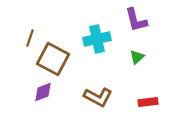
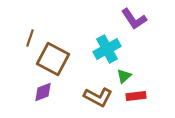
purple L-shape: moved 2 px left, 1 px up; rotated 20 degrees counterclockwise
cyan cross: moved 10 px right, 10 px down; rotated 16 degrees counterclockwise
green triangle: moved 13 px left, 19 px down
red rectangle: moved 12 px left, 6 px up
